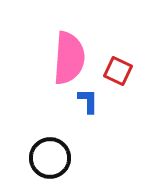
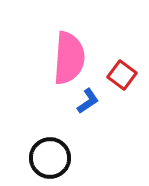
red square: moved 4 px right, 4 px down; rotated 12 degrees clockwise
blue L-shape: rotated 56 degrees clockwise
